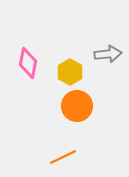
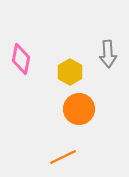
gray arrow: rotated 92 degrees clockwise
pink diamond: moved 7 px left, 4 px up
orange circle: moved 2 px right, 3 px down
